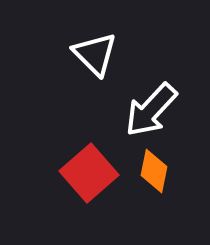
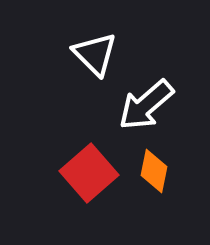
white arrow: moved 5 px left, 5 px up; rotated 6 degrees clockwise
